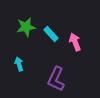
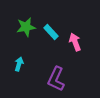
cyan rectangle: moved 2 px up
cyan arrow: rotated 32 degrees clockwise
